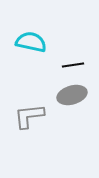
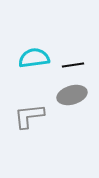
cyan semicircle: moved 3 px right, 16 px down; rotated 20 degrees counterclockwise
